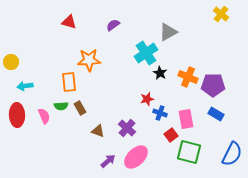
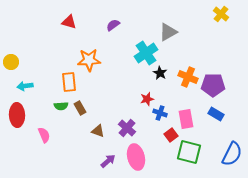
pink semicircle: moved 19 px down
pink ellipse: rotated 60 degrees counterclockwise
